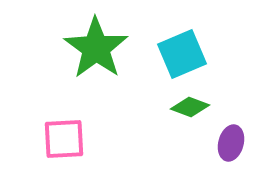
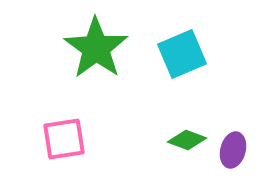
green diamond: moved 3 px left, 33 px down
pink square: rotated 6 degrees counterclockwise
purple ellipse: moved 2 px right, 7 px down
